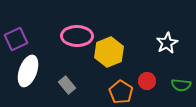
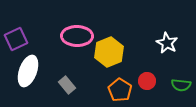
white star: rotated 15 degrees counterclockwise
orange pentagon: moved 1 px left, 2 px up
